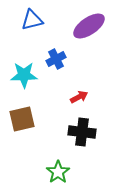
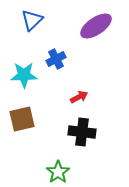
blue triangle: rotated 30 degrees counterclockwise
purple ellipse: moved 7 px right
